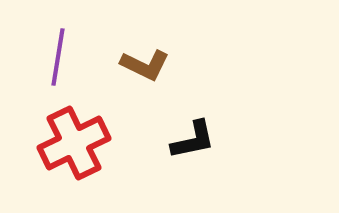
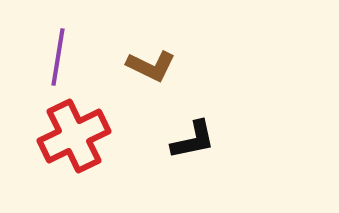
brown L-shape: moved 6 px right, 1 px down
red cross: moved 7 px up
